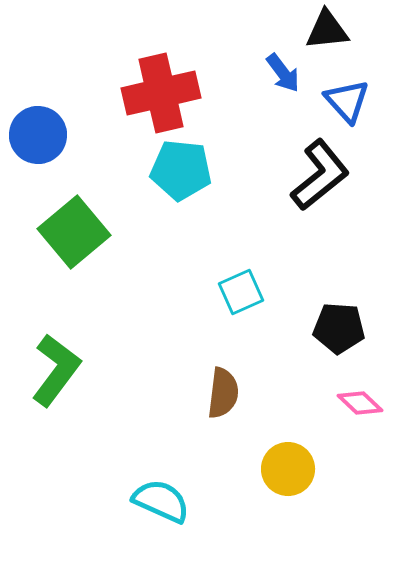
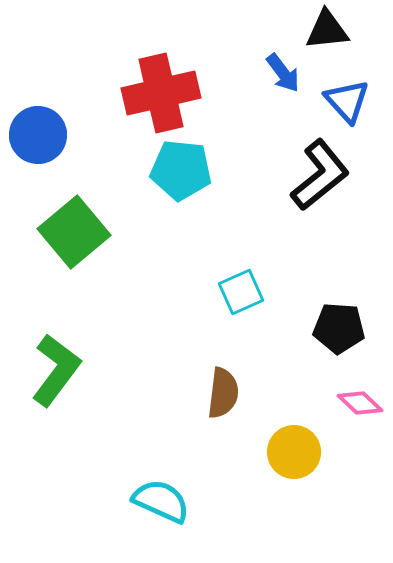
yellow circle: moved 6 px right, 17 px up
